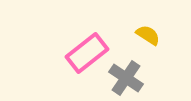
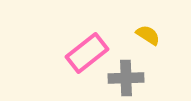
gray cross: rotated 36 degrees counterclockwise
